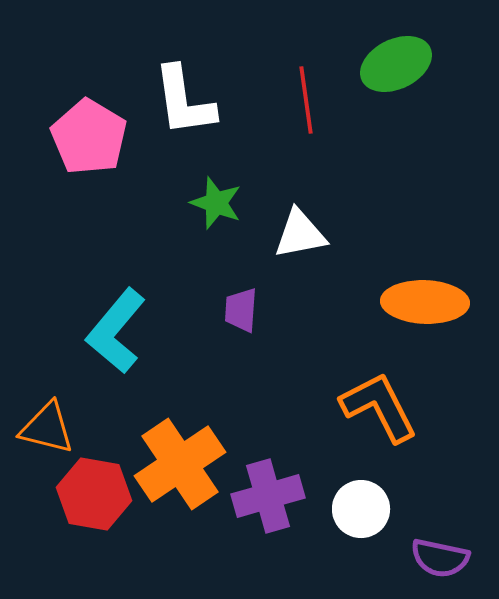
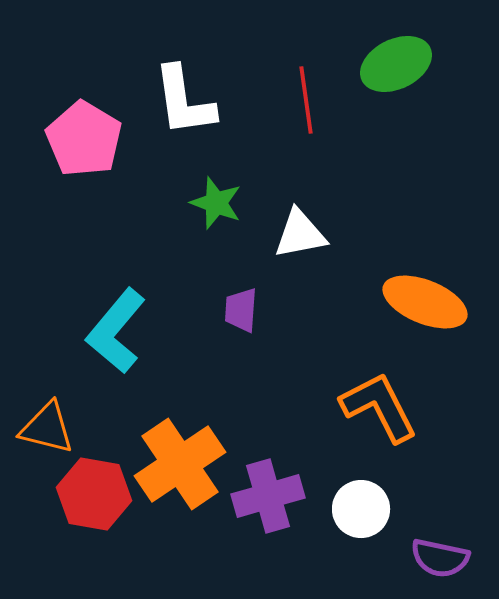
pink pentagon: moved 5 px left, 2 px down
orange ellipse: rotated 20 degrees clockwise
